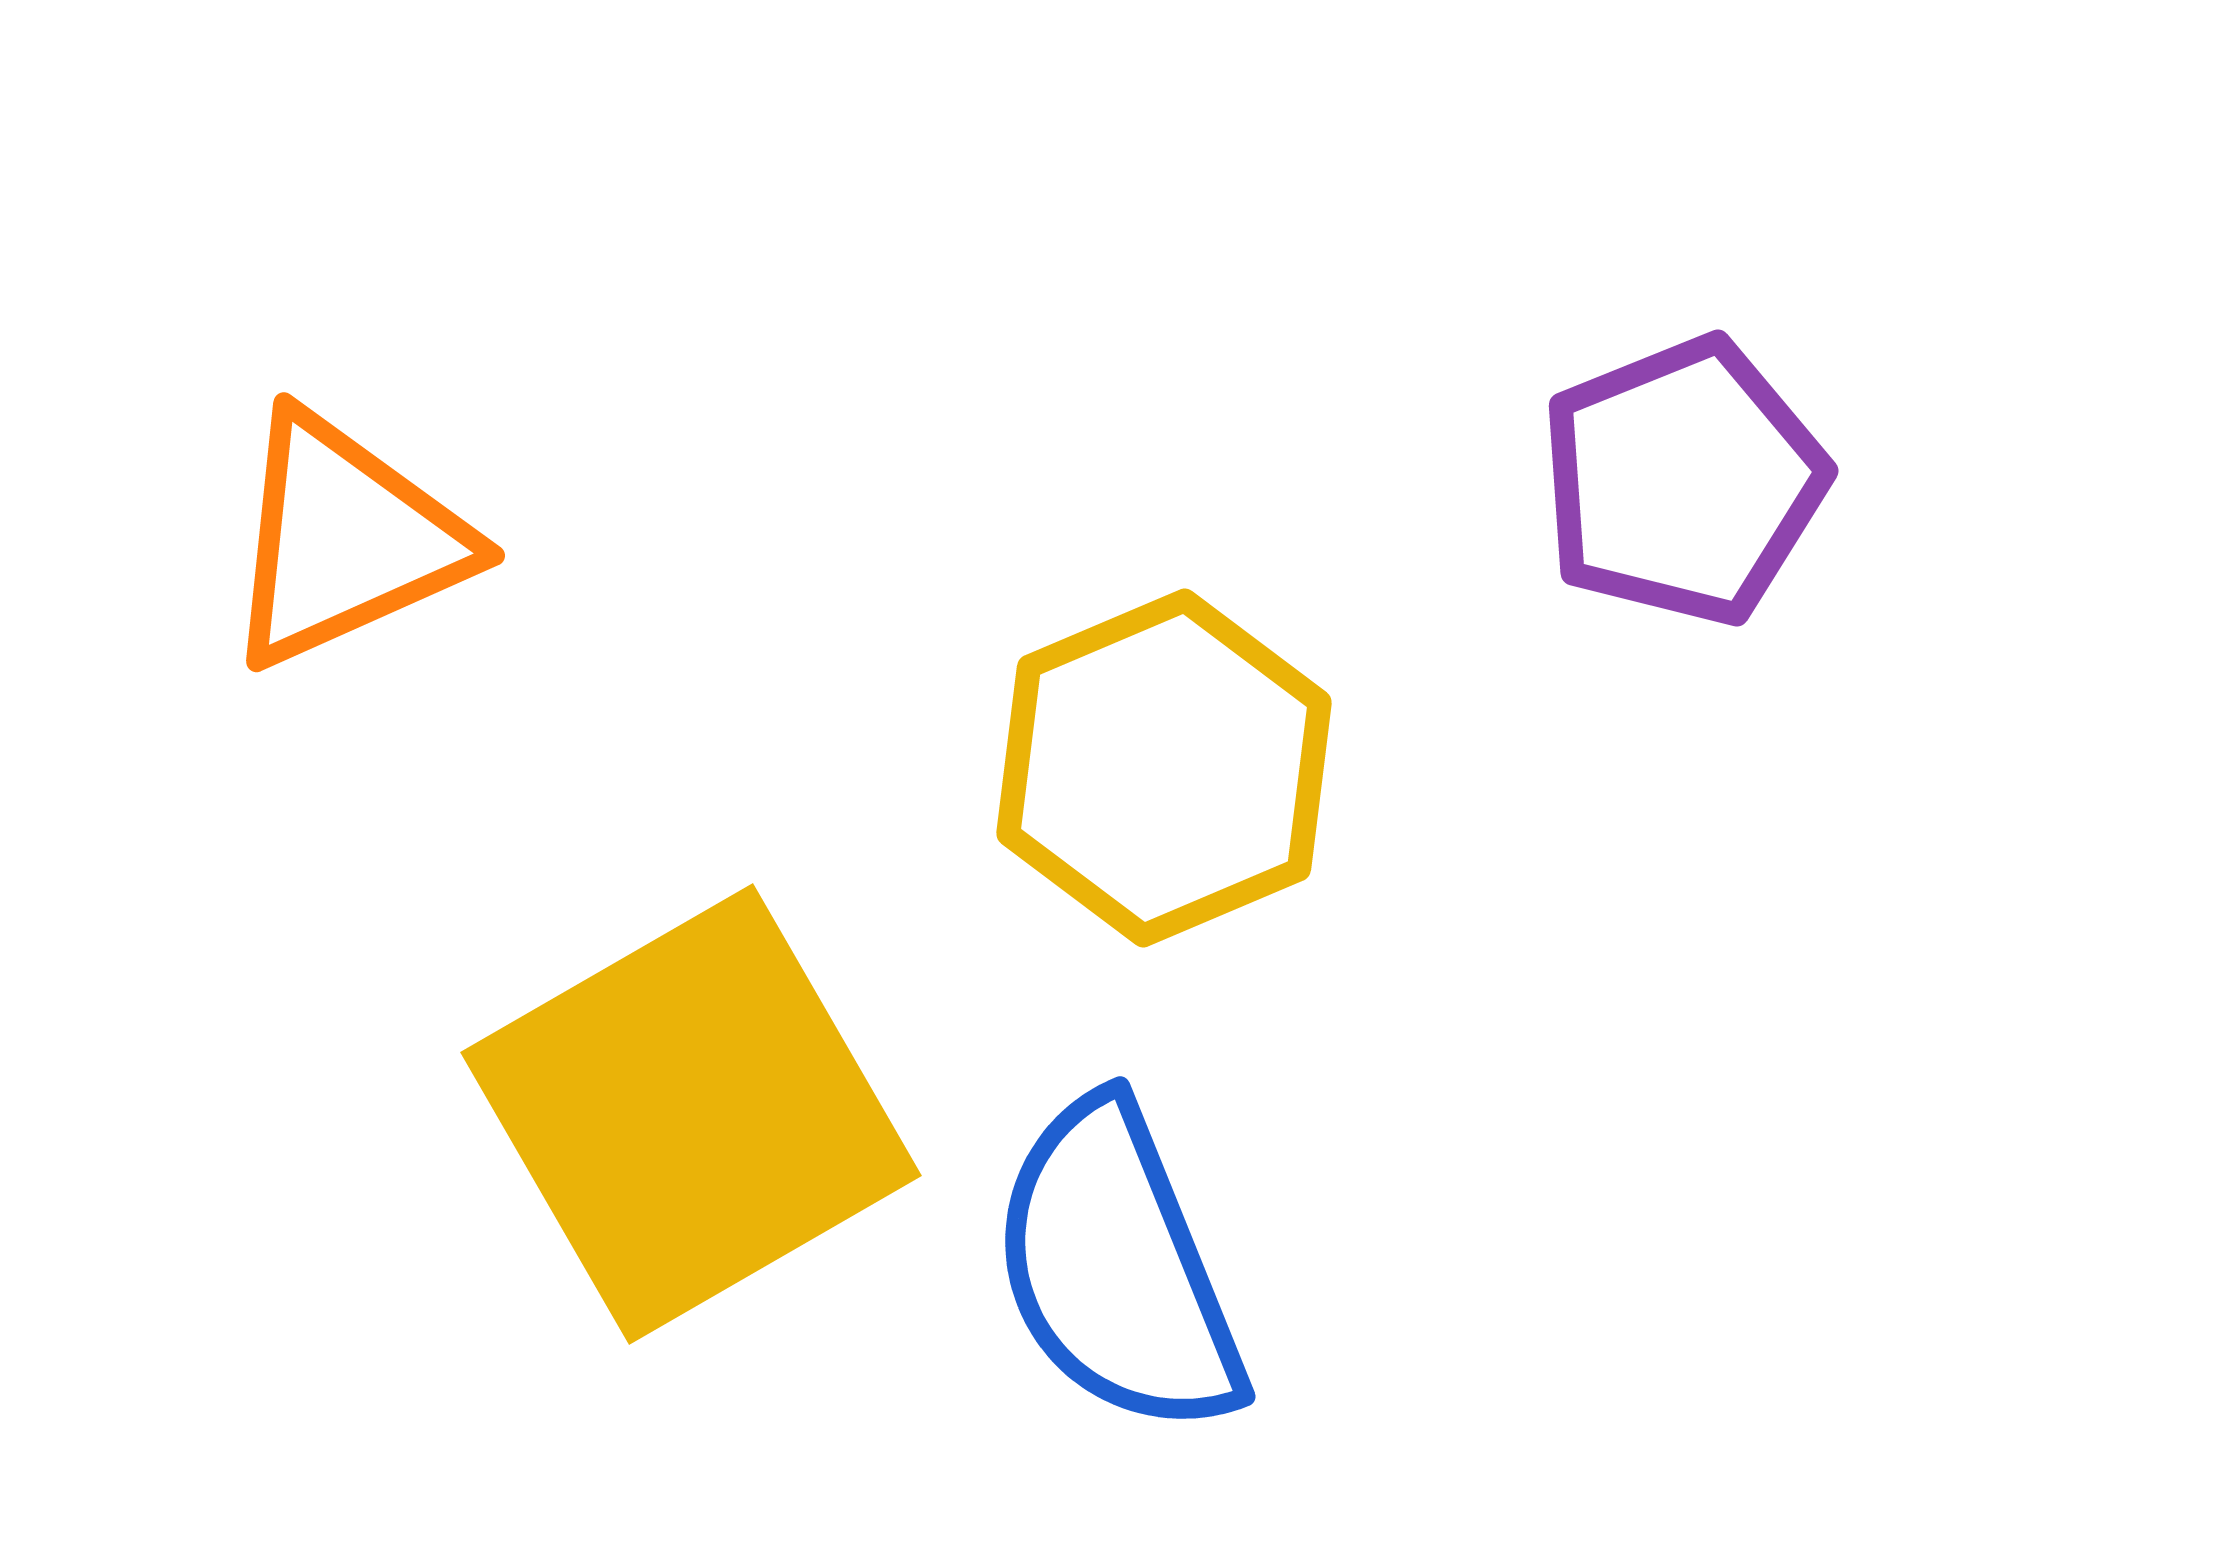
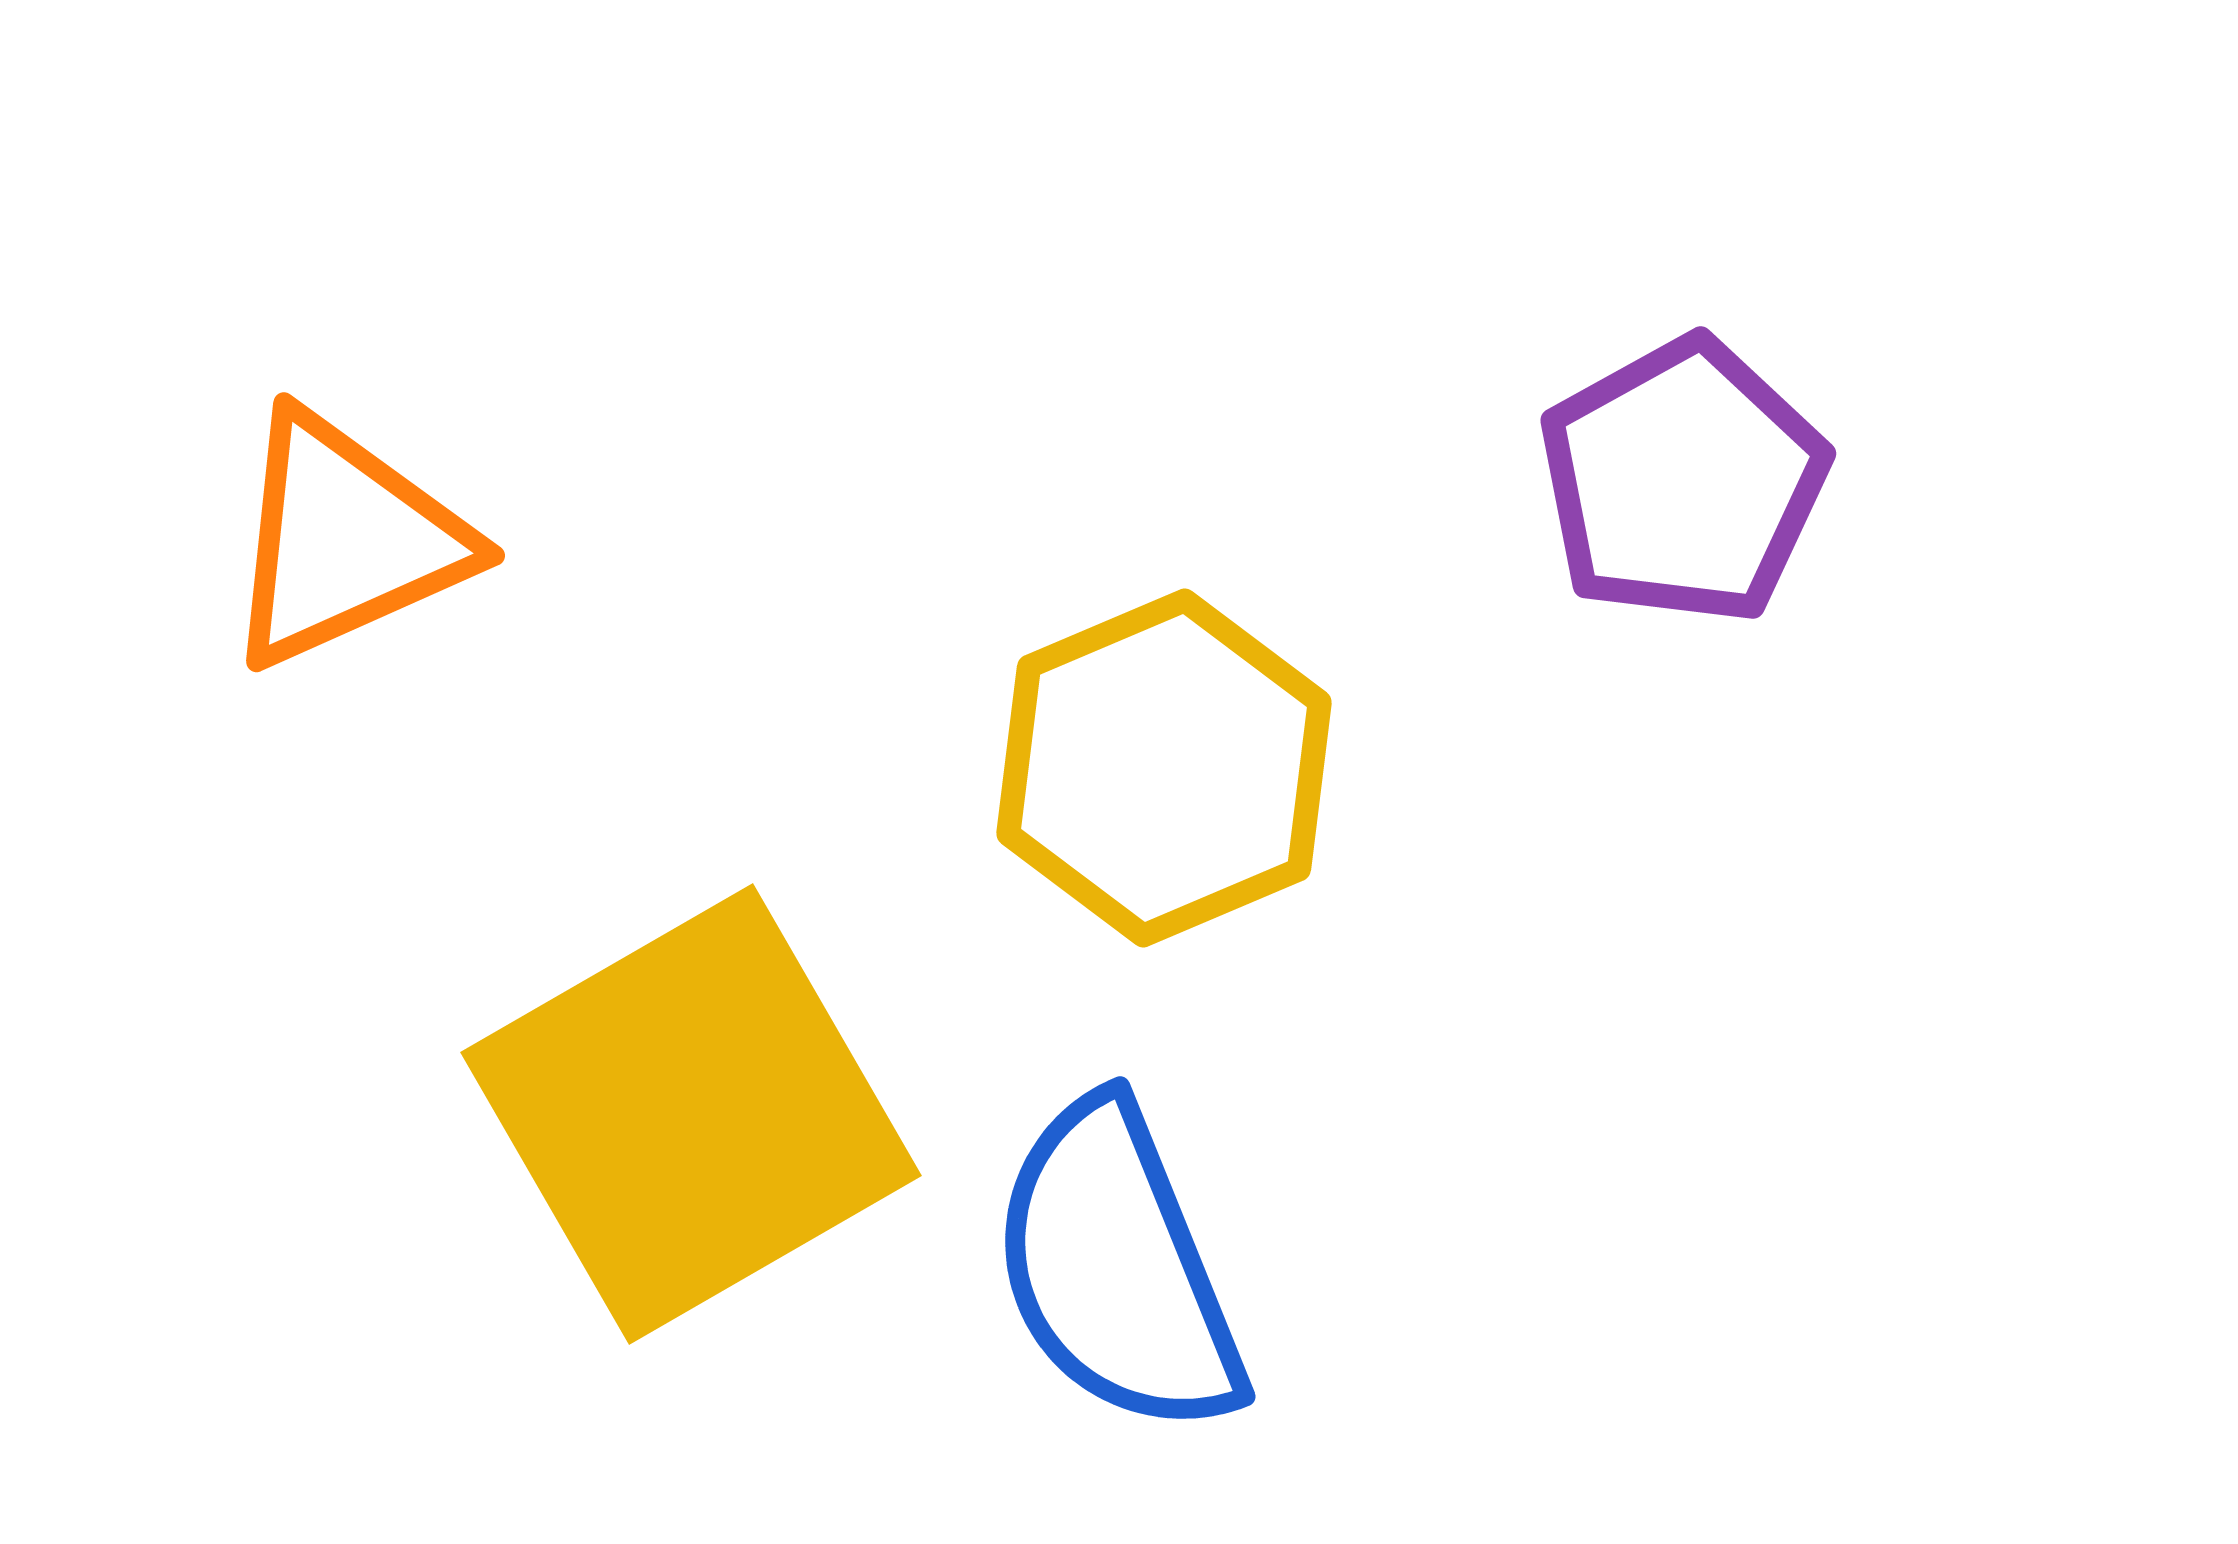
purple pentagon: rotated 7 degrees counterclockwise
